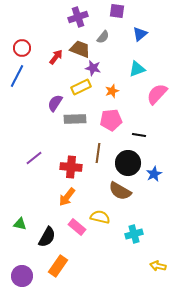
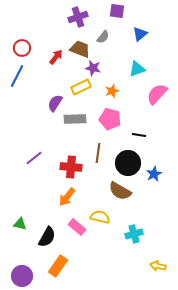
pink pentagon: moved 1 px left, 1 px up; rotated 20 degrees clockwise
